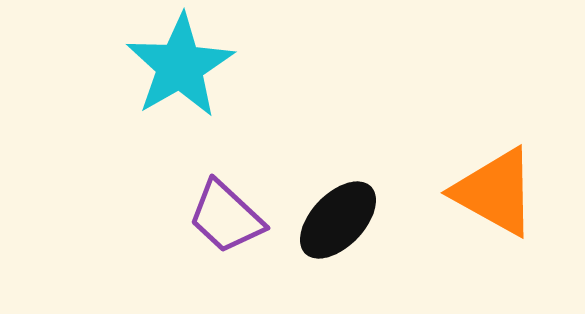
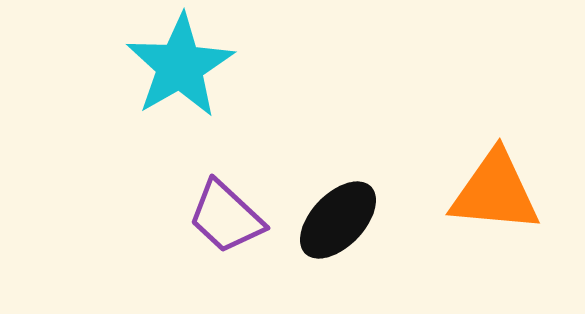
orange triangle: rotated 24 degrees counterclockwise
